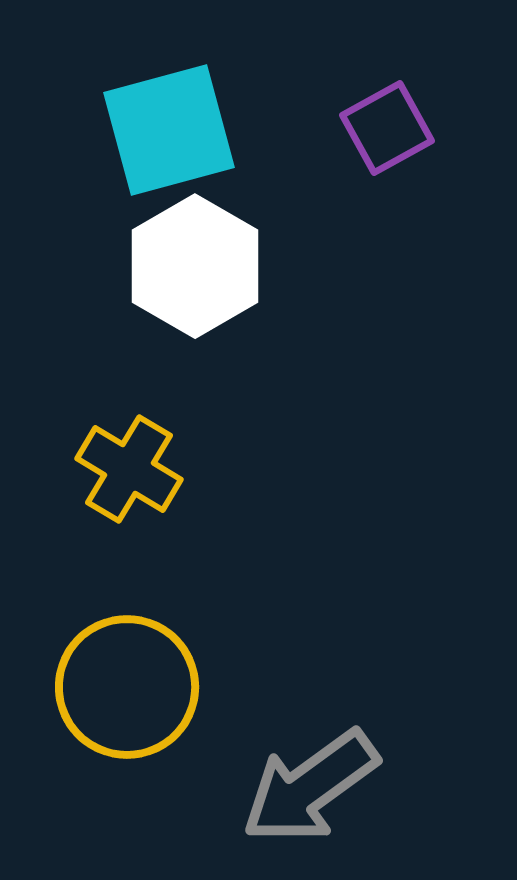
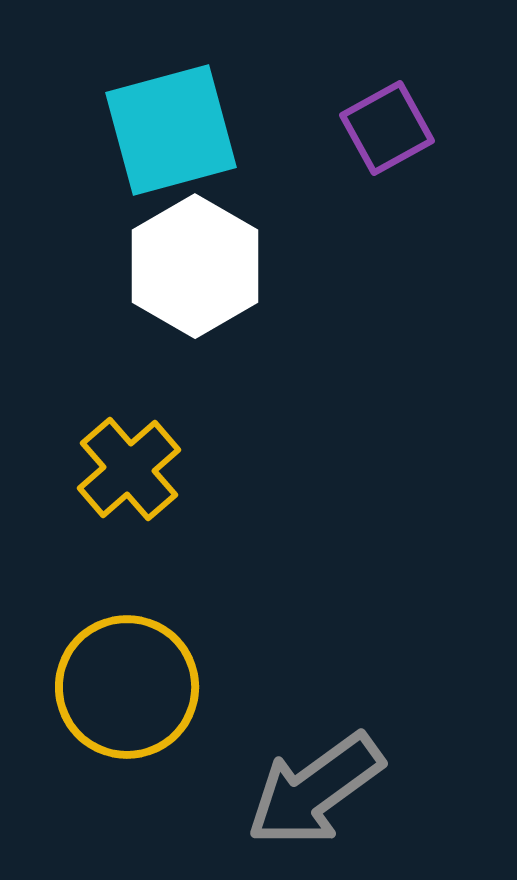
cyan square: moved 2 px right
yellow cross: rotated 18 degrees clockwise
gray arrow: moved 5 px right, 3 px down
